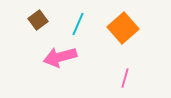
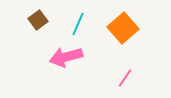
pink arrow: moved 6 px right
pink line: rotated 18 degrees clockwise
